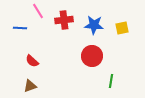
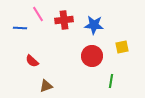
pink line: moved 3 px down
yellow square: moved 19 px down
brown triangle: moved 16 px right
